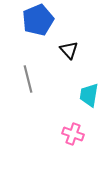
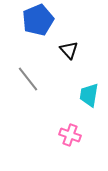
gray line: rotated 24 degrees counterclockwise
pink cross: moved 3 px left, 1 px down
